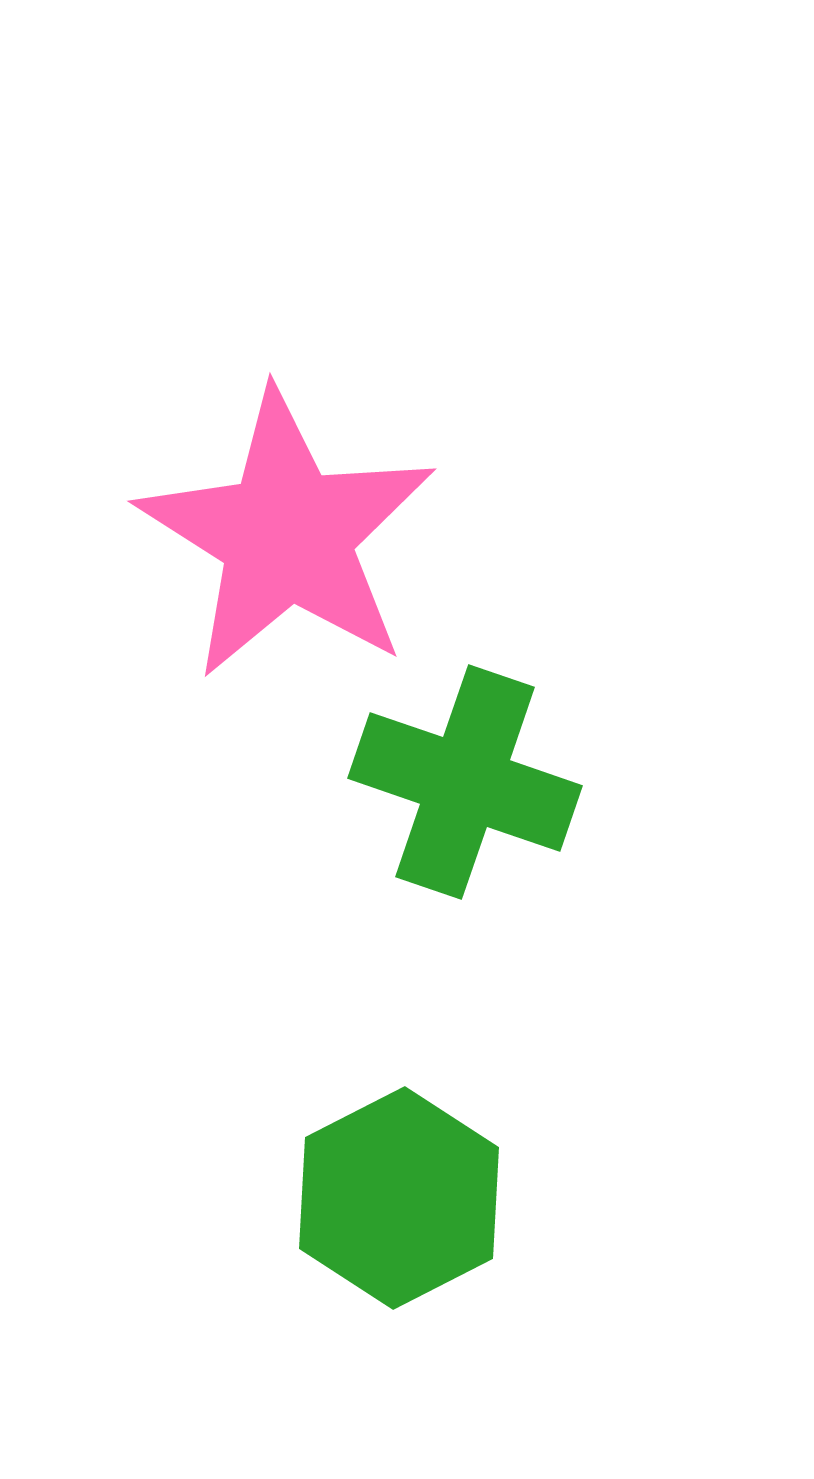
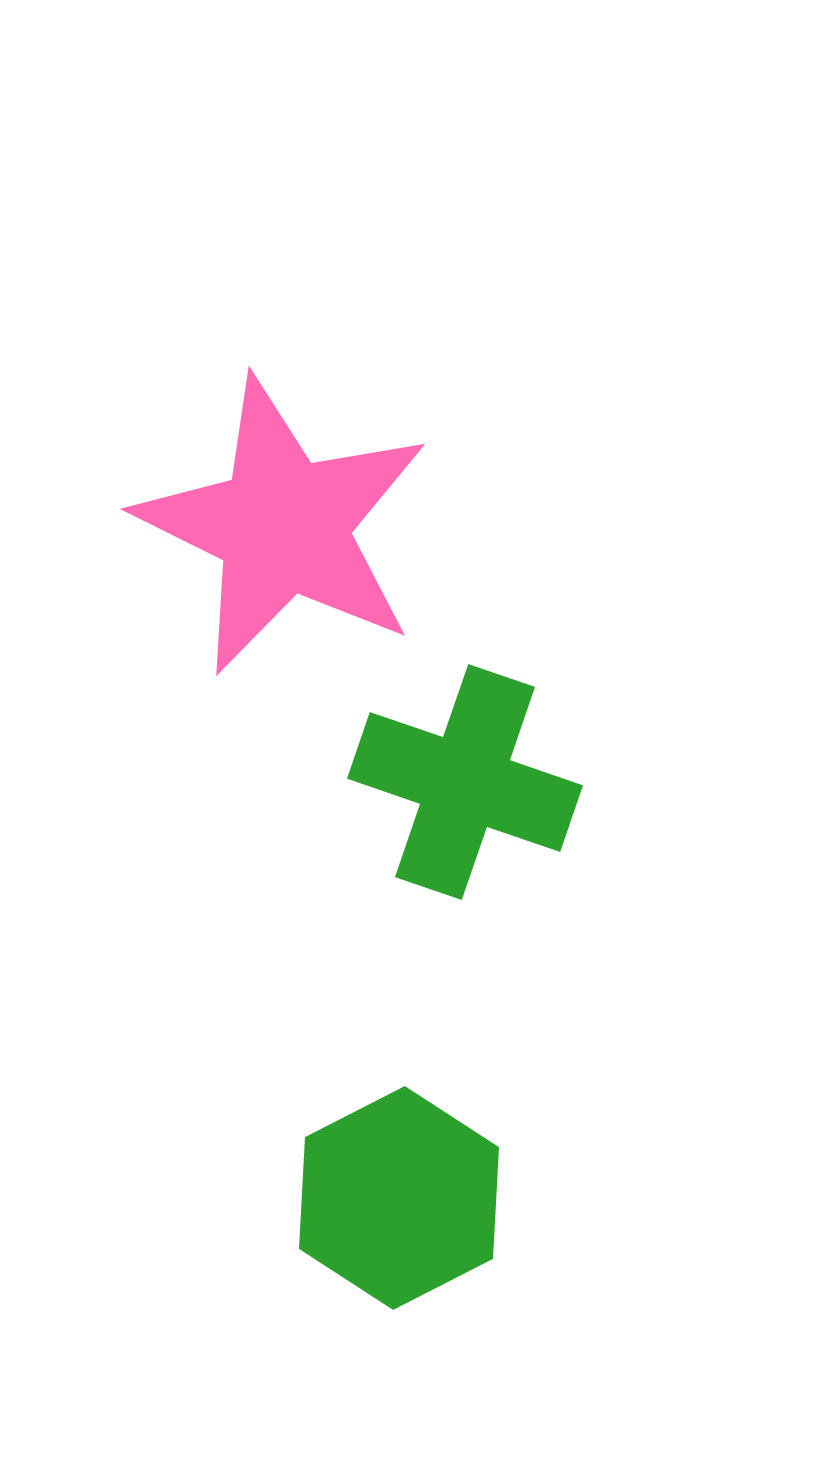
pink star: moved 4 px left, 9 px up; rotated 6 degrees counterclockwise
